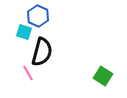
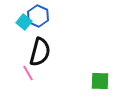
cyan square: moved 10 px up; rotated 21 degrees clockwise
black semicircle: moved 2 px left
green square: moved 3 px left, 5 px down; rotated 30 degrees counterclockwise
